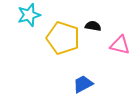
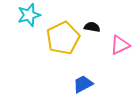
black semicircle: moved 1 px left, 1 px down
yellow pentagon: rotated 28 degrees clockwise
pink triangle: rotated 40 degrees counterclockwise
